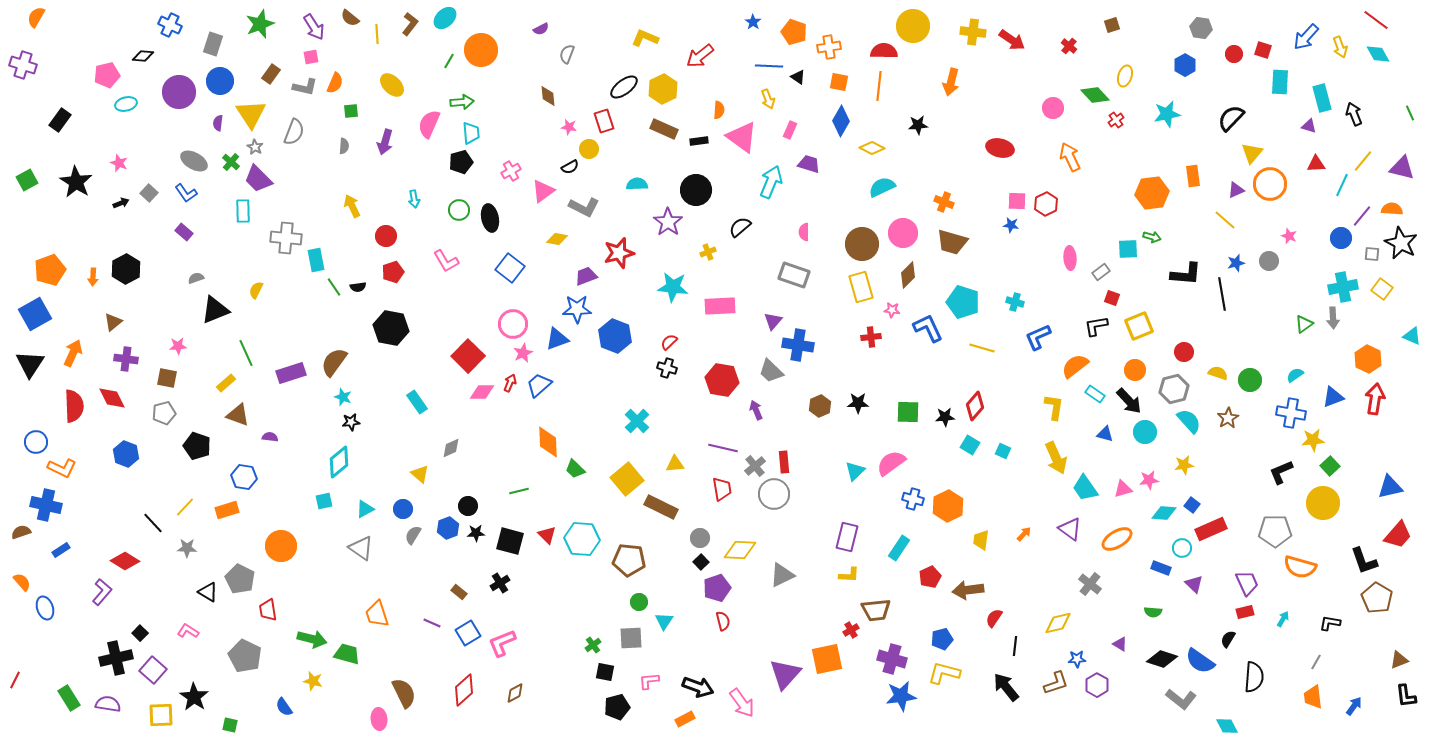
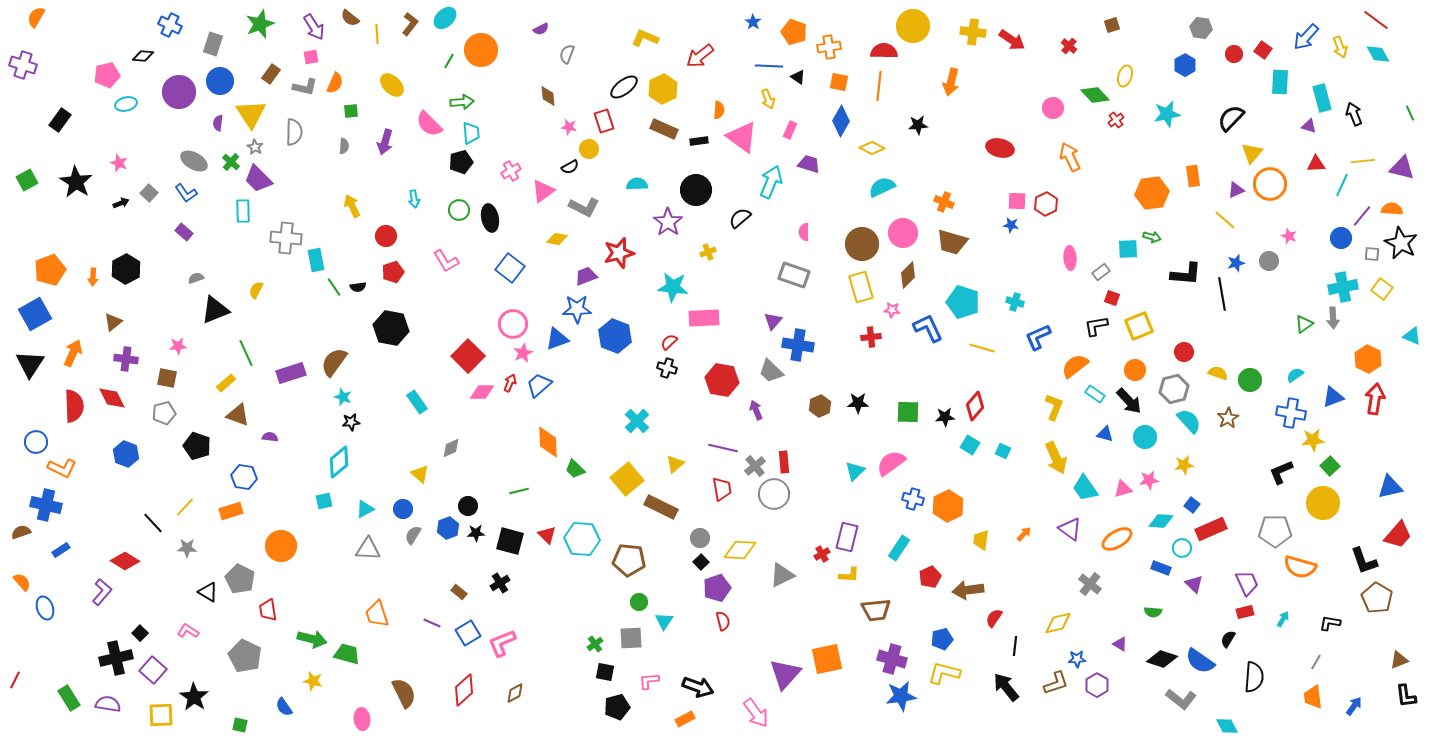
red square at (1263, 50): rotated 18 degrees clockwise
pink semicircle at (429, 124): rotated 68 degrees counterclockwise
gray semicircle at (294, 132): rotated 20 degrees counterclockwise
yellow line at (1363, 161): rotated 45 degrees clockwise
black semicircle at (740, 227): moved 9 px up
pink rectangle at (720, 306): moved 16 px left, 12 px down
yellow L-shape at (1054, 407): rotated 12 degrees clockwise
cyan circle at (1145, 432): moved 5 px down
yellow triangle at (675, 464): rotated 36 degrees counterclockwise
orange rectangle at (227, 510): moved 4 px right, 1 px down
cyan diamond at (1164, 513): moved 3 px left, 8 px down
gray triangle at (361, 548): moved 7 px right, 1 px down; rotated 32 degrees counterclockwise
red cross at (851, 630): moved 29 px left, 76 px up
green cross at (593, 645): moved 2 px right, 1 px up
pink arrow at (742, 703): moved 14 px right, 10 px down
pink ellipse at (379, 719): moved 17 px left
green square at (230, 725): moved 10 px right
